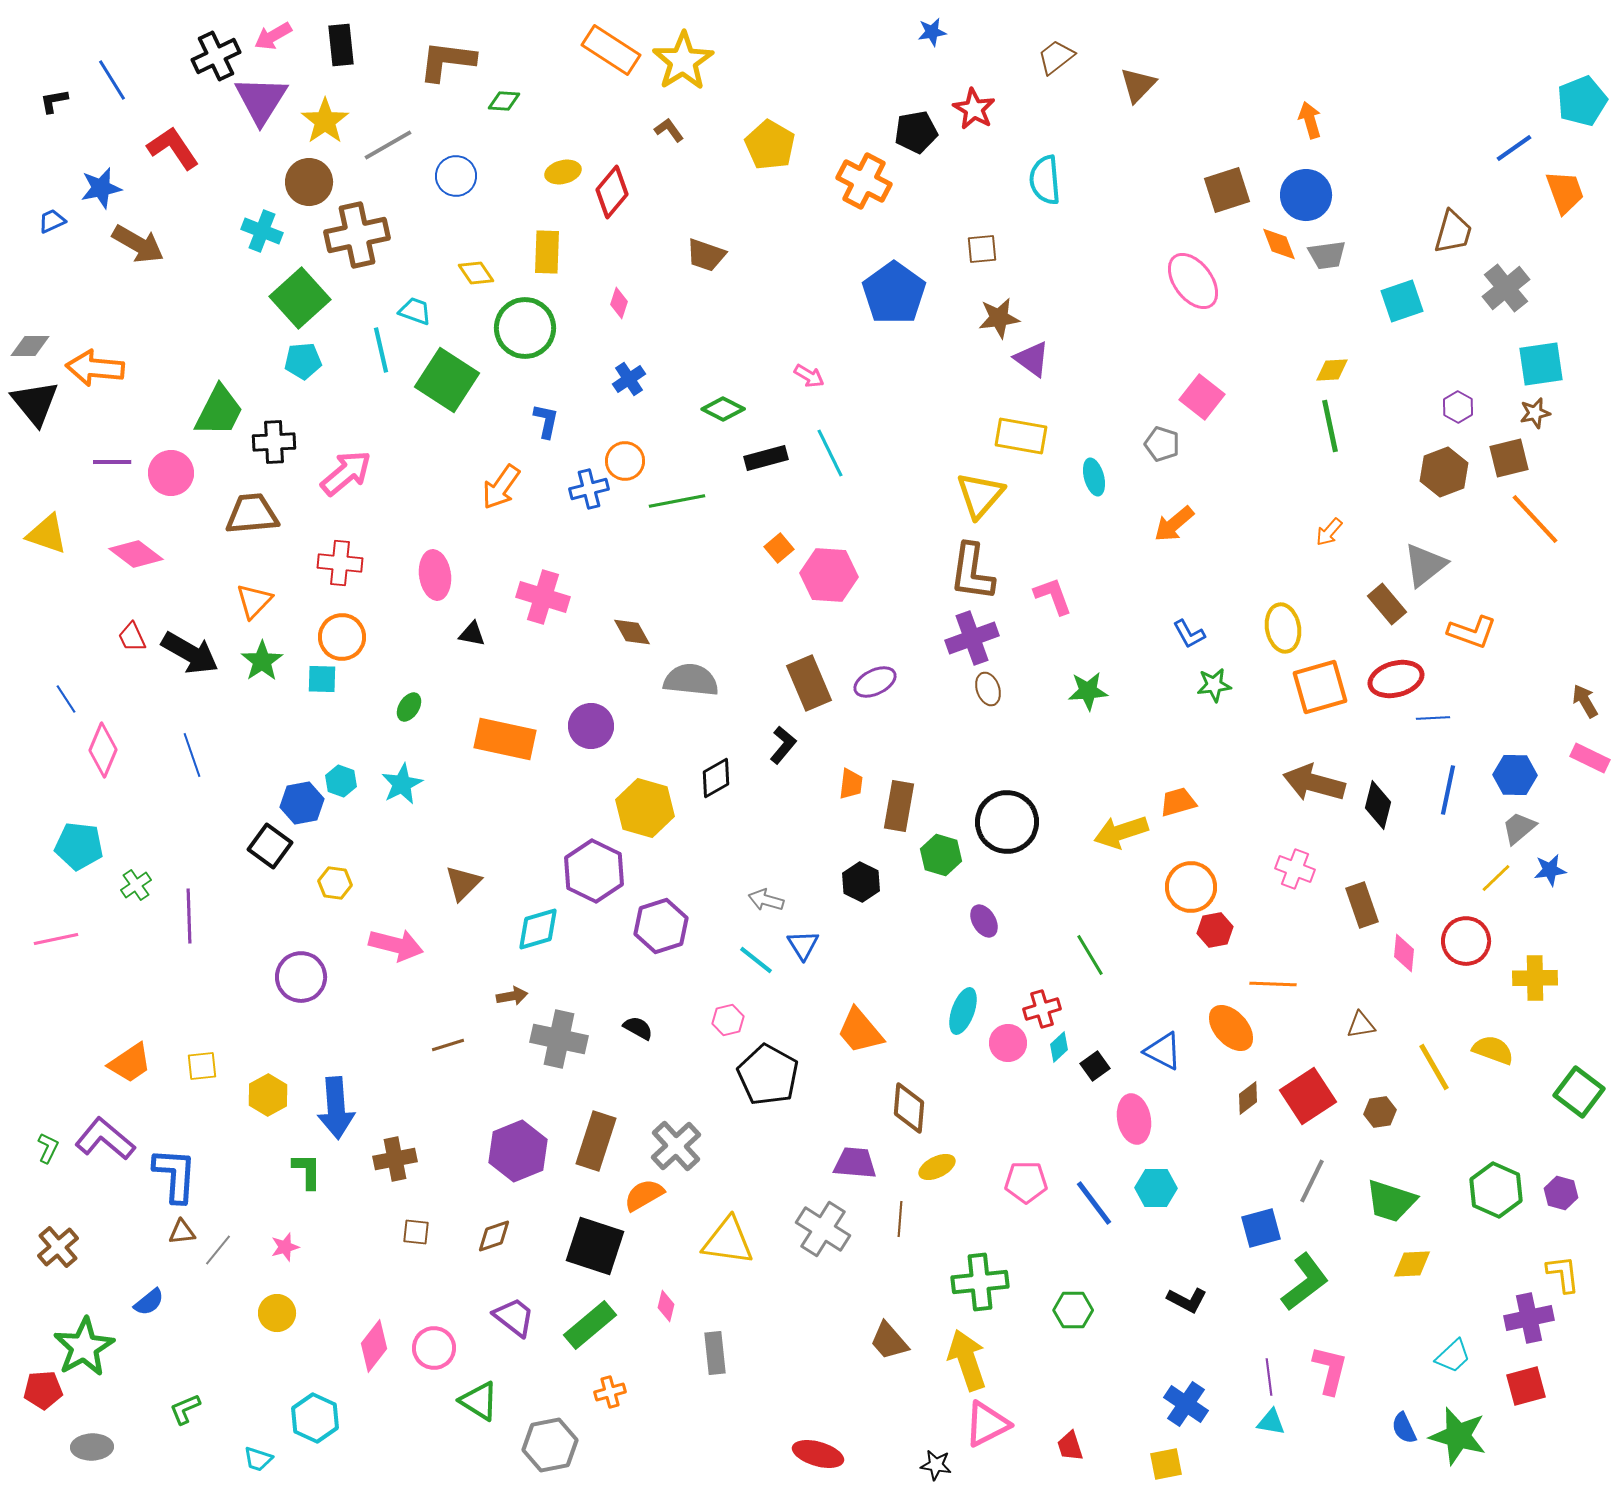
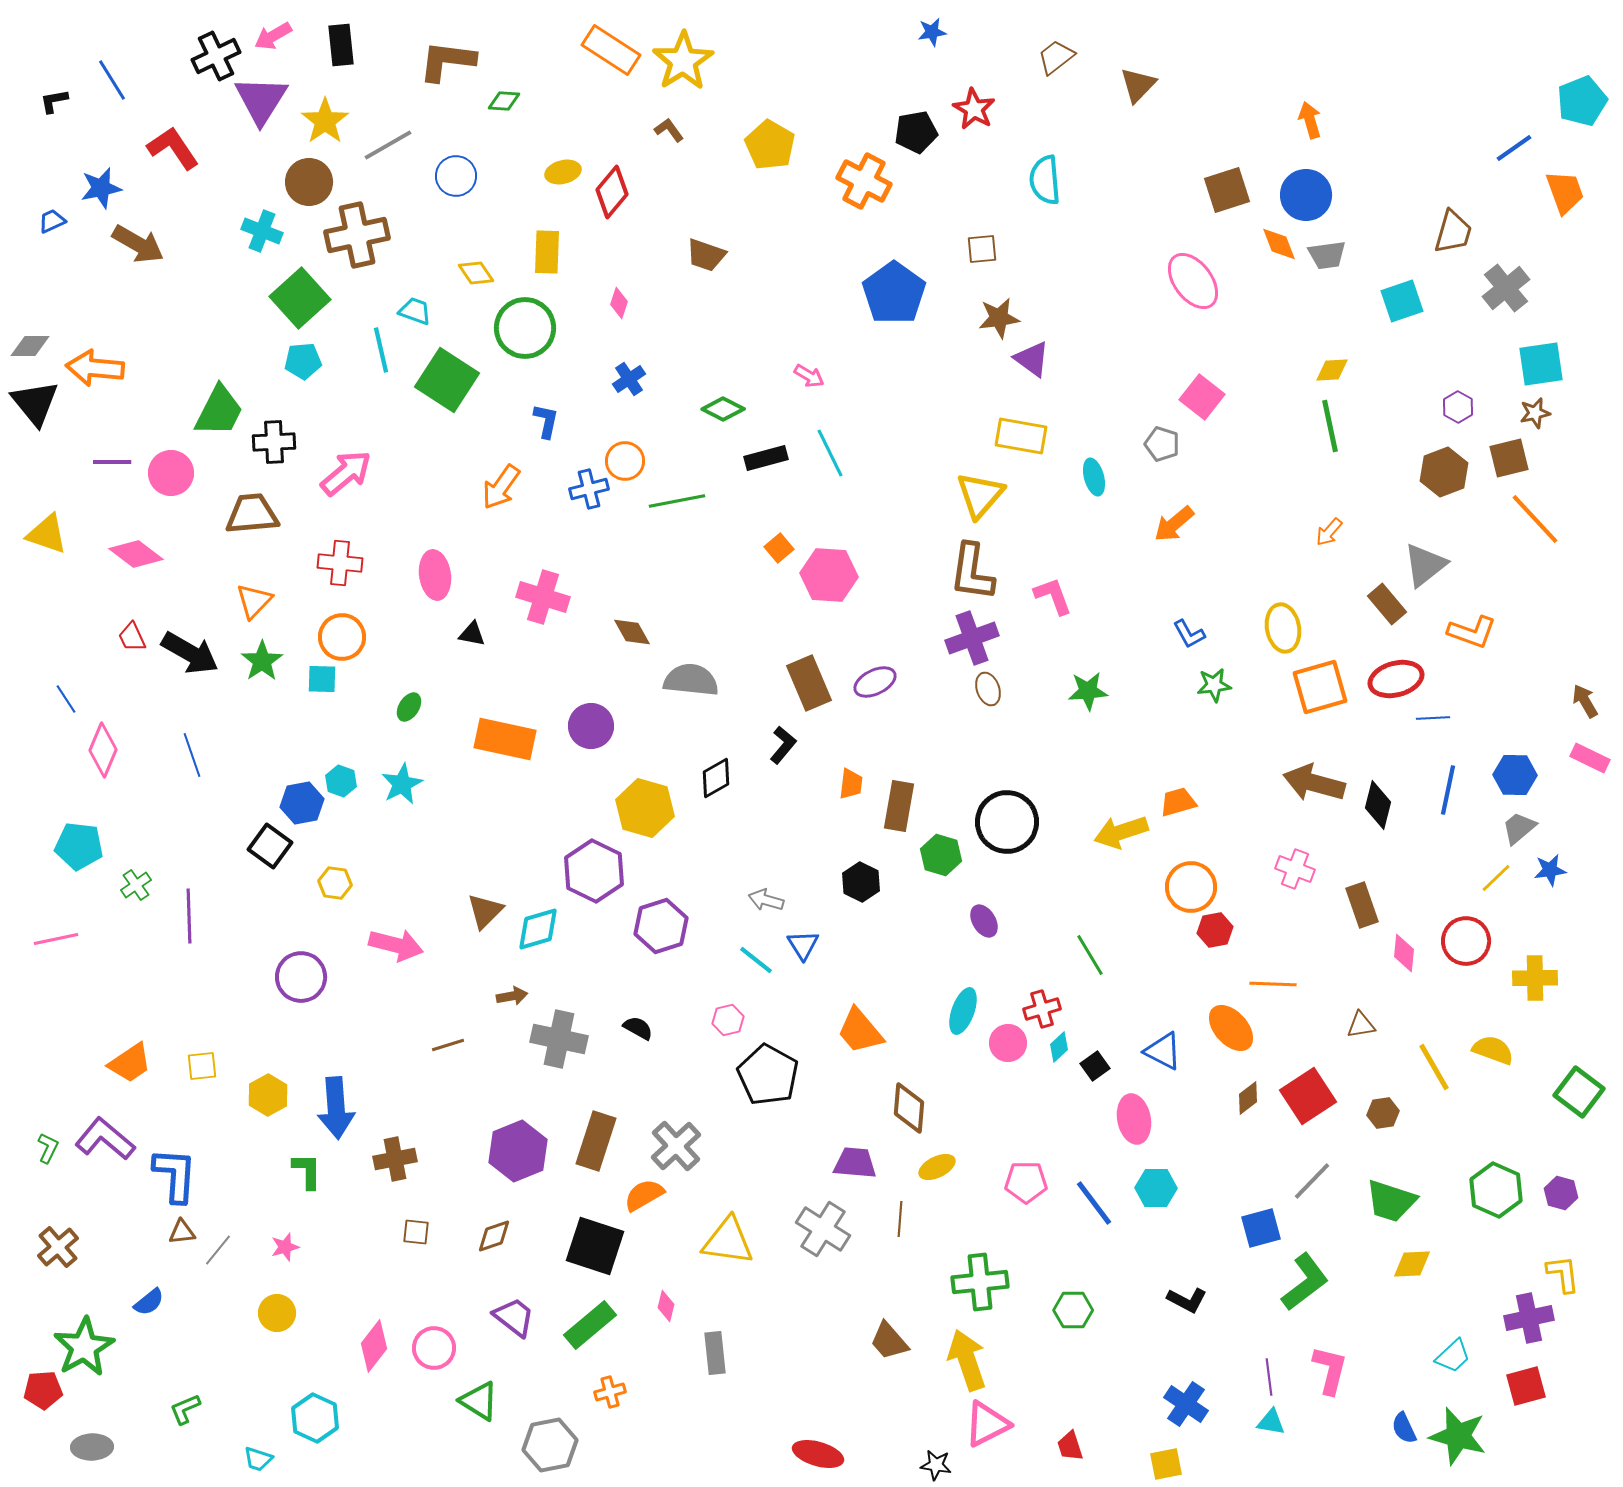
brown triangle at (463, 883): moved 22 px right, 28 px down
brown hexagon at (1380, 1112): moved 3 px right, 1 px down
gray line at (1312, 1181): rotated 18 degrees clockwise
